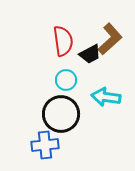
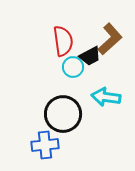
black trapezoid: moved 2 px down
cyan circle: moved 7 px right, 13 px up
black circle: moved 2 px right
